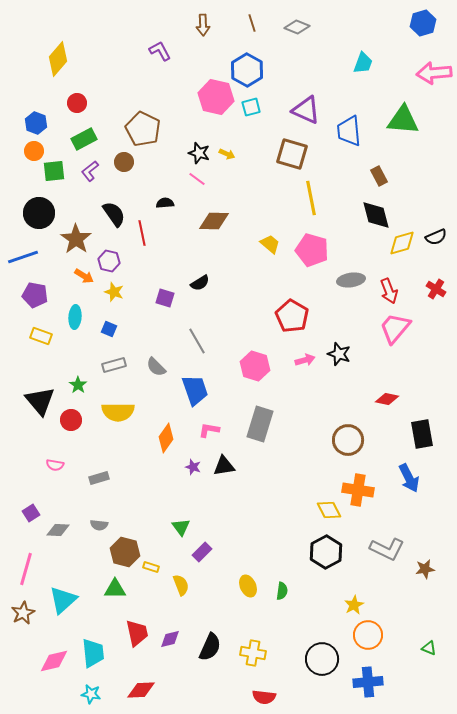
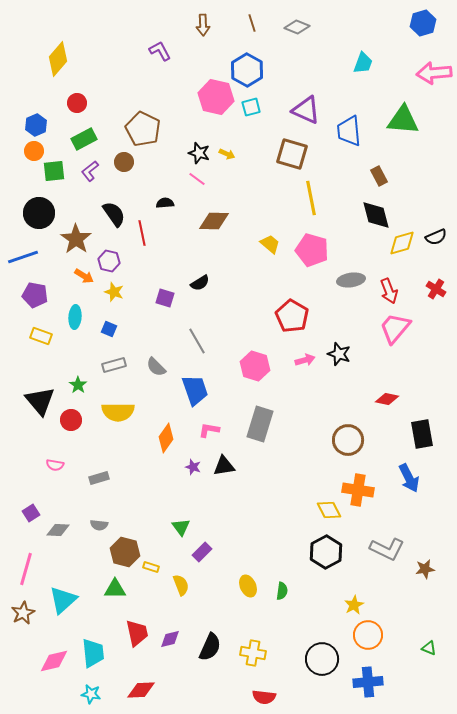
blue hexagon at (36, 123): moved 2 px down; rotated 15 degrees clockwise
